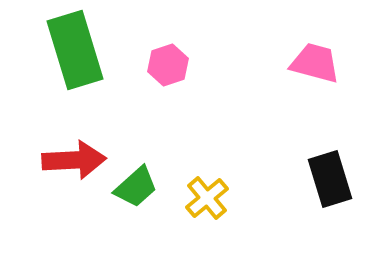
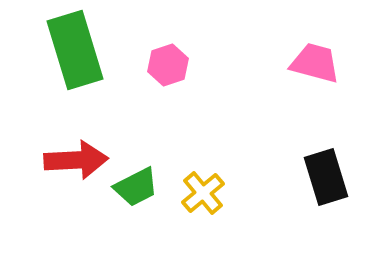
red arrow: moved 2 px right
black rectangle: moved 4 px left, 2 px up
green trapezoid: rotated 15 degrees clockwise
yellow cross: moved 4 px left, 5 px up
